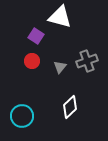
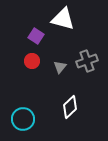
white triangle: moved 3 px right, 2 px down
cyan circle: moved 1 px right, 3 px down
